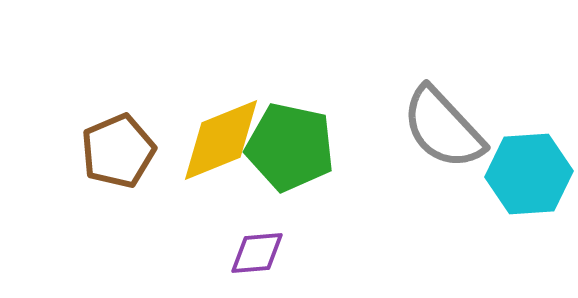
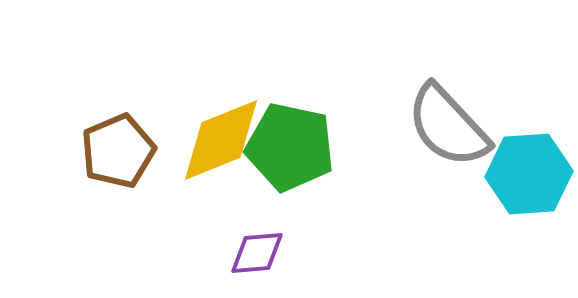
gray semicircle: moved 5 px right, 2 px up
